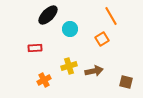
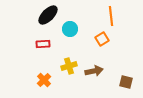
orange line: rotated 24 degrees clockwise
red rectangle: moved 8 px right, 4 px up
orange cross: rotated 16 degrees counterclockwise
